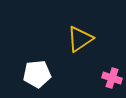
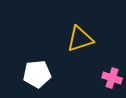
yellow triangle: rotated 16 degrees clockwise
